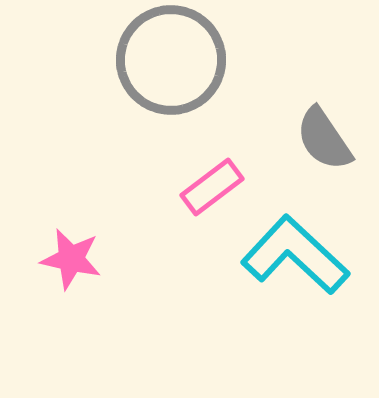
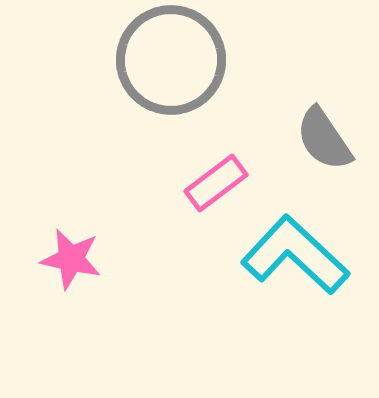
pink rectangle: moved 4 px right, 4 px up
